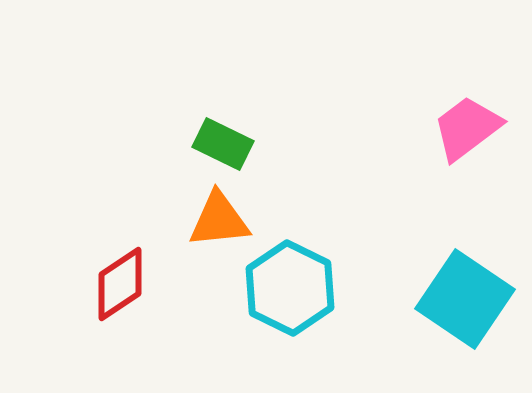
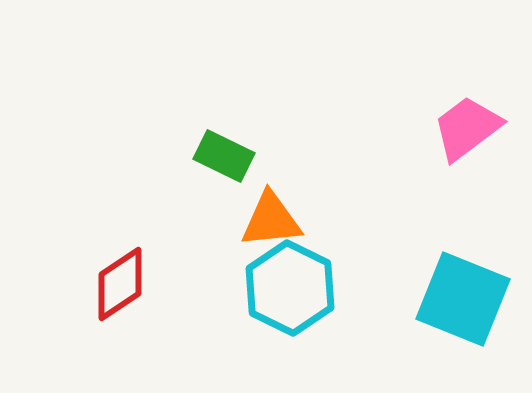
green rectangle: moved 1 px right, 12 px down
orange triangle: moved 52 px right
cyan square: moved 2 px left; rotated 12 degrees counterclockwise
